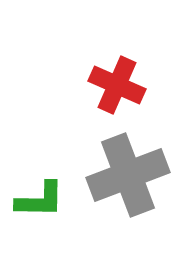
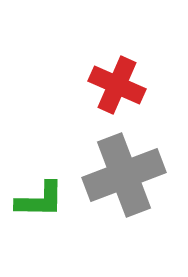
gray cross: moved 4 px left
